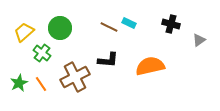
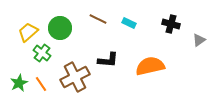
brown line: moved 11 px left, 8 px up
yellow trapezoid: moved 4 px right
